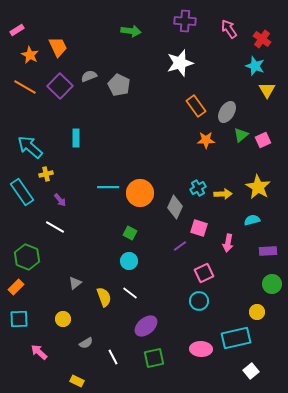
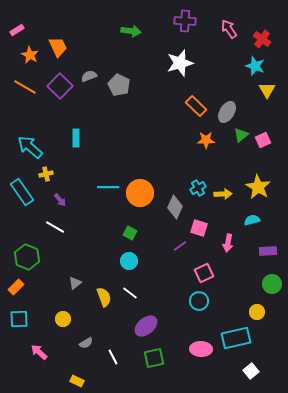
orange rectangle at (196, 106): rotated 10 degrees counterclockwise
